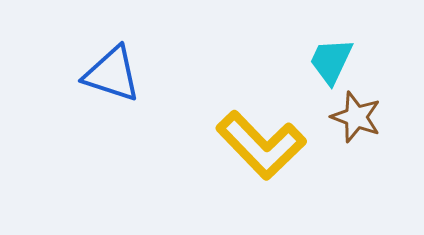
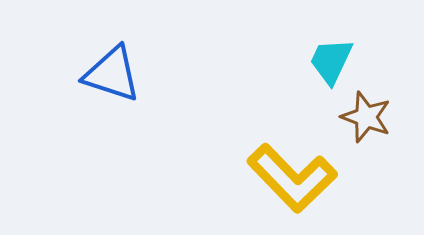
brown star: moved 10 px right
yellow L-shape: moved 31 px right, 33 px down
